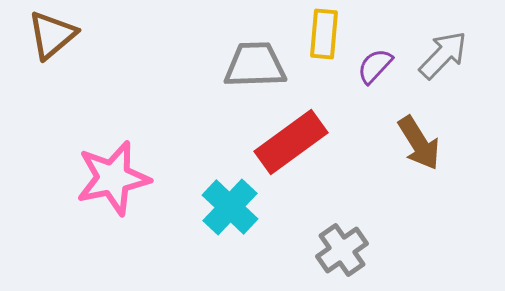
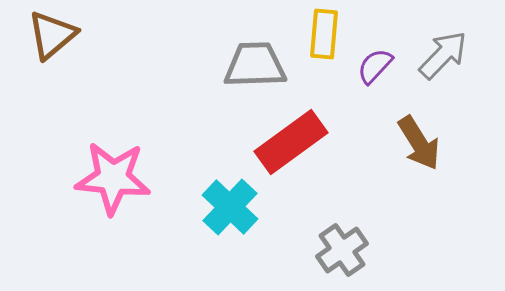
pink star: rotated 18 degrees clockwise
